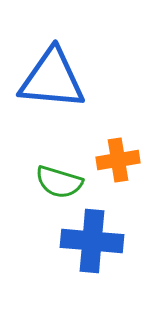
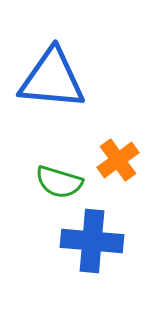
orange cross: rotated 27 degrees counterclockwise
